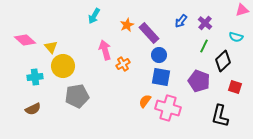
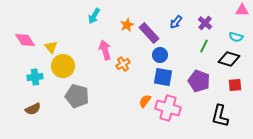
pink triangle: rotated 16 degrees clockwise
blue arrow: moved 5 px left, 1 px down
pink diamond: rotated 15 degrees clockwise
blue circle: moved 1 px right
black diamond: moved 6 px right, 2 px up; rotated 60 degrees clockwise
blue square: moved 2 px right
red square: moved 2 px up; rotated 24 degrees counterclockwise
gray pentagon: rotated 25 degrees clockwise
